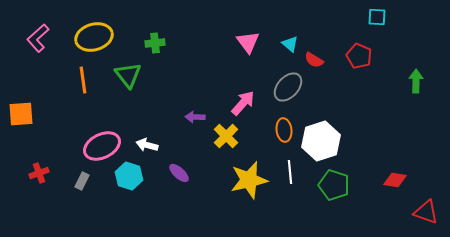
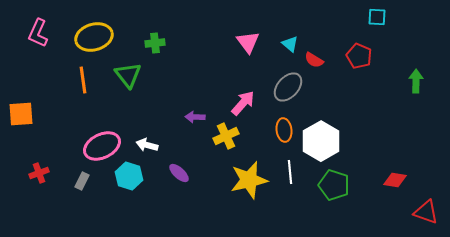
pink L-shape: moved 5 px up; rotated 24 degrees counterclockwise
yellow cross: rotated 20 degrees clockwise
white hexagon: rotated 12 degrees counterclockwise
